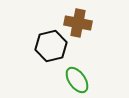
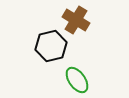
brown cross: moved 2 px left, 3 px up; rotated 20 degrees clockwise
